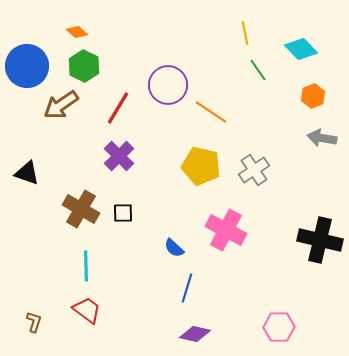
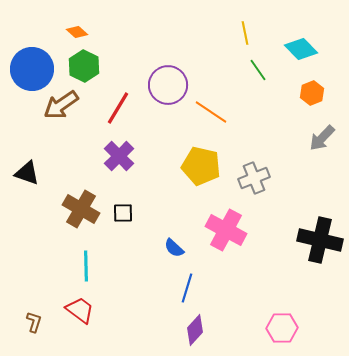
blue circle: moved 5 px right, 3 px down
orange hexagon: moved 1 px left, 3 px up
gray arrow: rotated 56 degrees counterclockwise
gray cross: moved 8 px down; rotated 12 degrees clockwise
red trapezoid: moved 7 px left
pink hexagon: moved 3 px right, 1 px down
purple diamond: moved 4 px up; rotated 60 degrees counterclockwise
